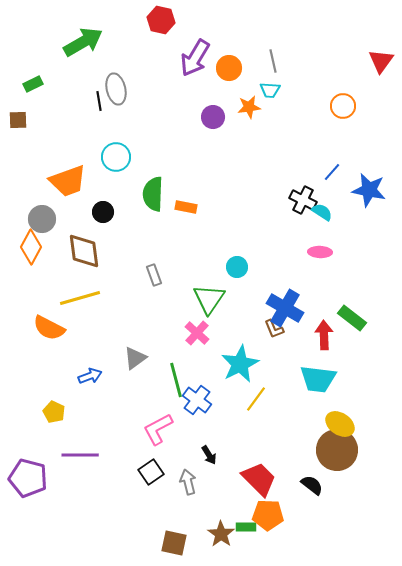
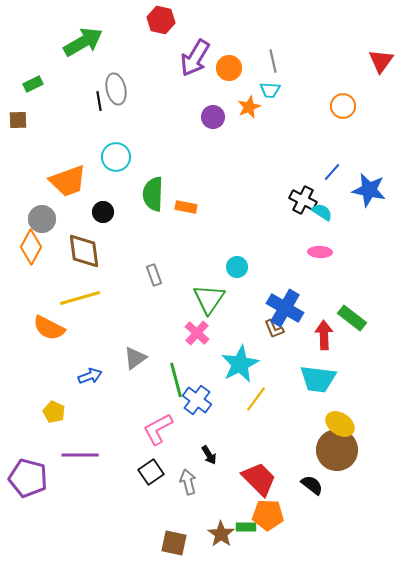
orange star at (249, 107): rotated 15 degrees counterclockwise
